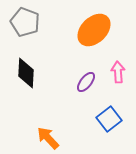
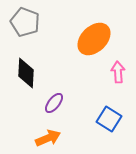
orange ellipse: moved 9 px down
purple ellipse: moved 32 px left, 21 px down
blue square: rotated 20 degrees counterclockwise
orange arrow: rotated 110 degrees clockwise
